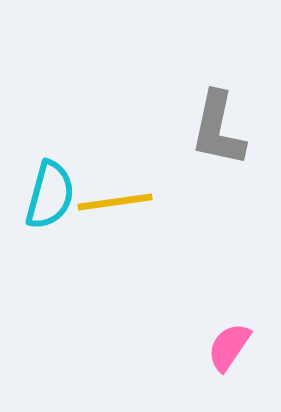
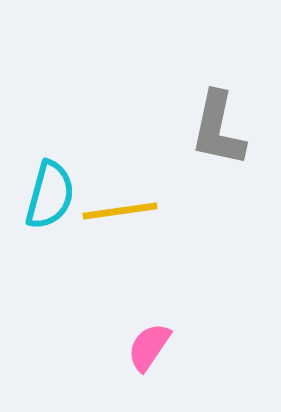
yellow line: moved 5 px right, 9 px down
pink semicircle: moved 80 px left
